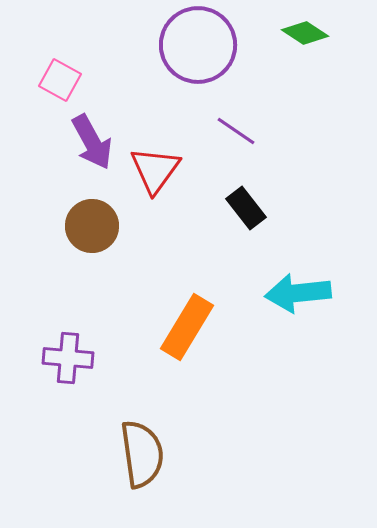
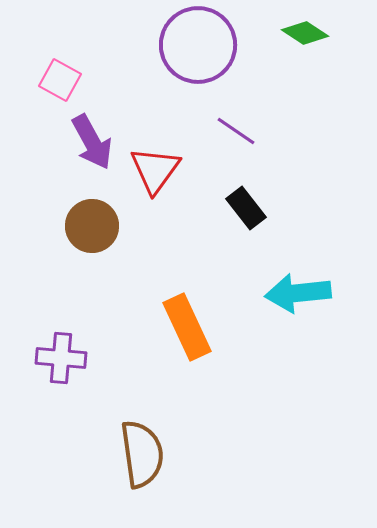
orange rectangle: rotated 56 degrees counterclockwise
purple cross: moved 7 px left
